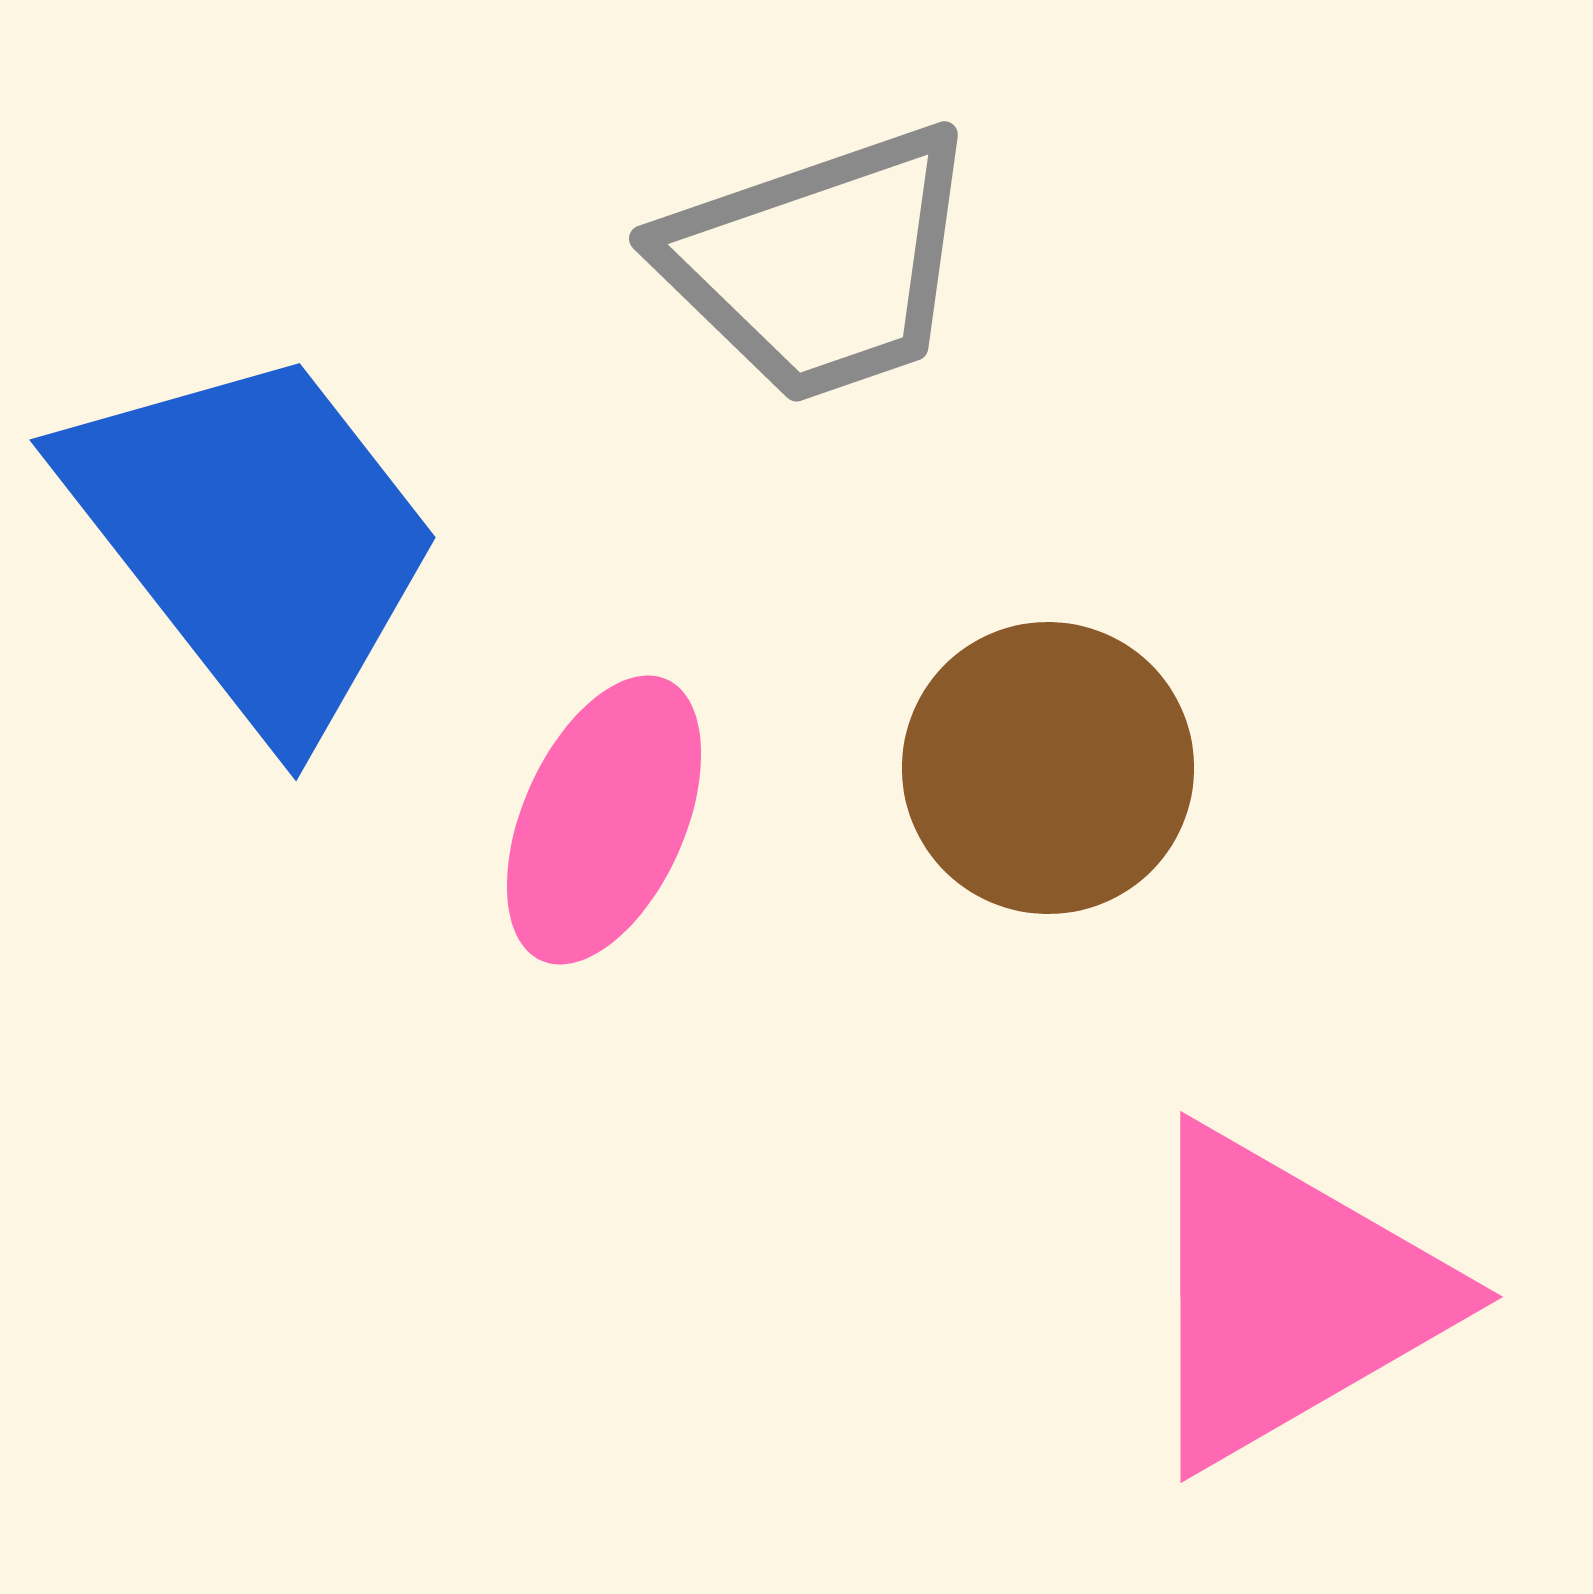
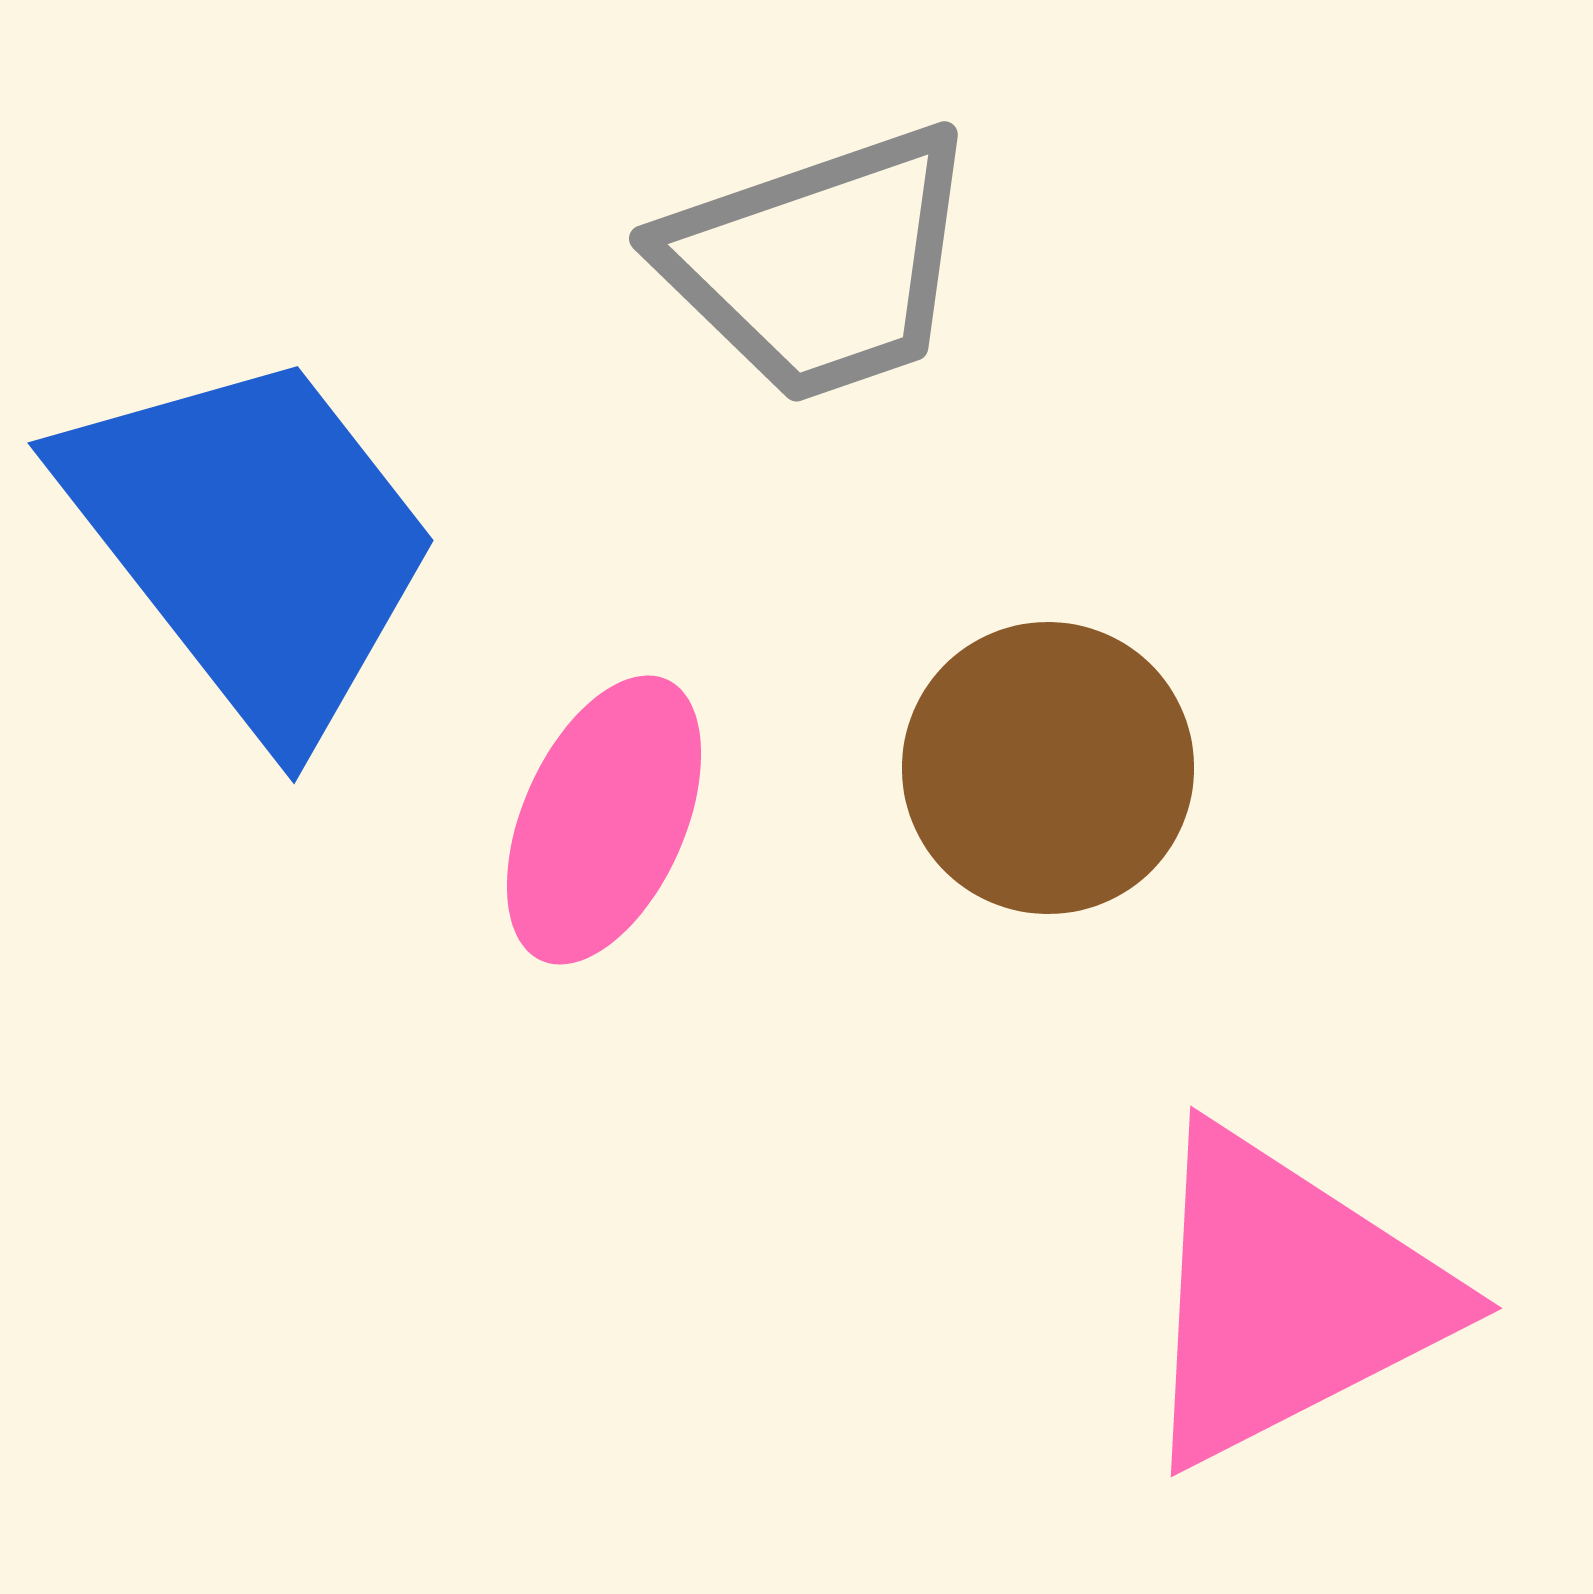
blue trapezoid: moved 2 px left, 3 px down
pink triangle: rotated 3 degrees clockwise
